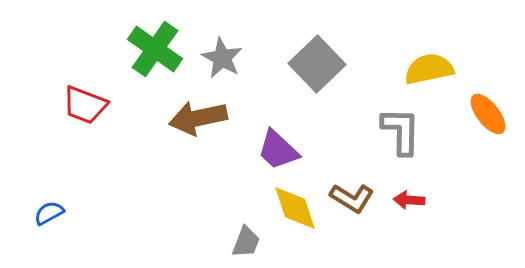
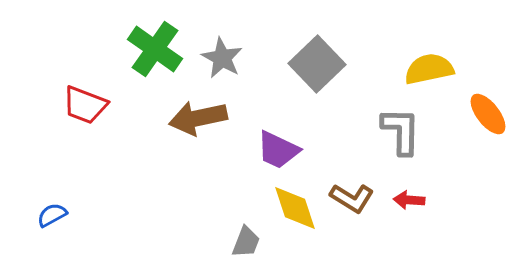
purple trapezoid: rotated 18 degrees counterclockwise
blue semicircle: moved 3 px right, 2 px down
